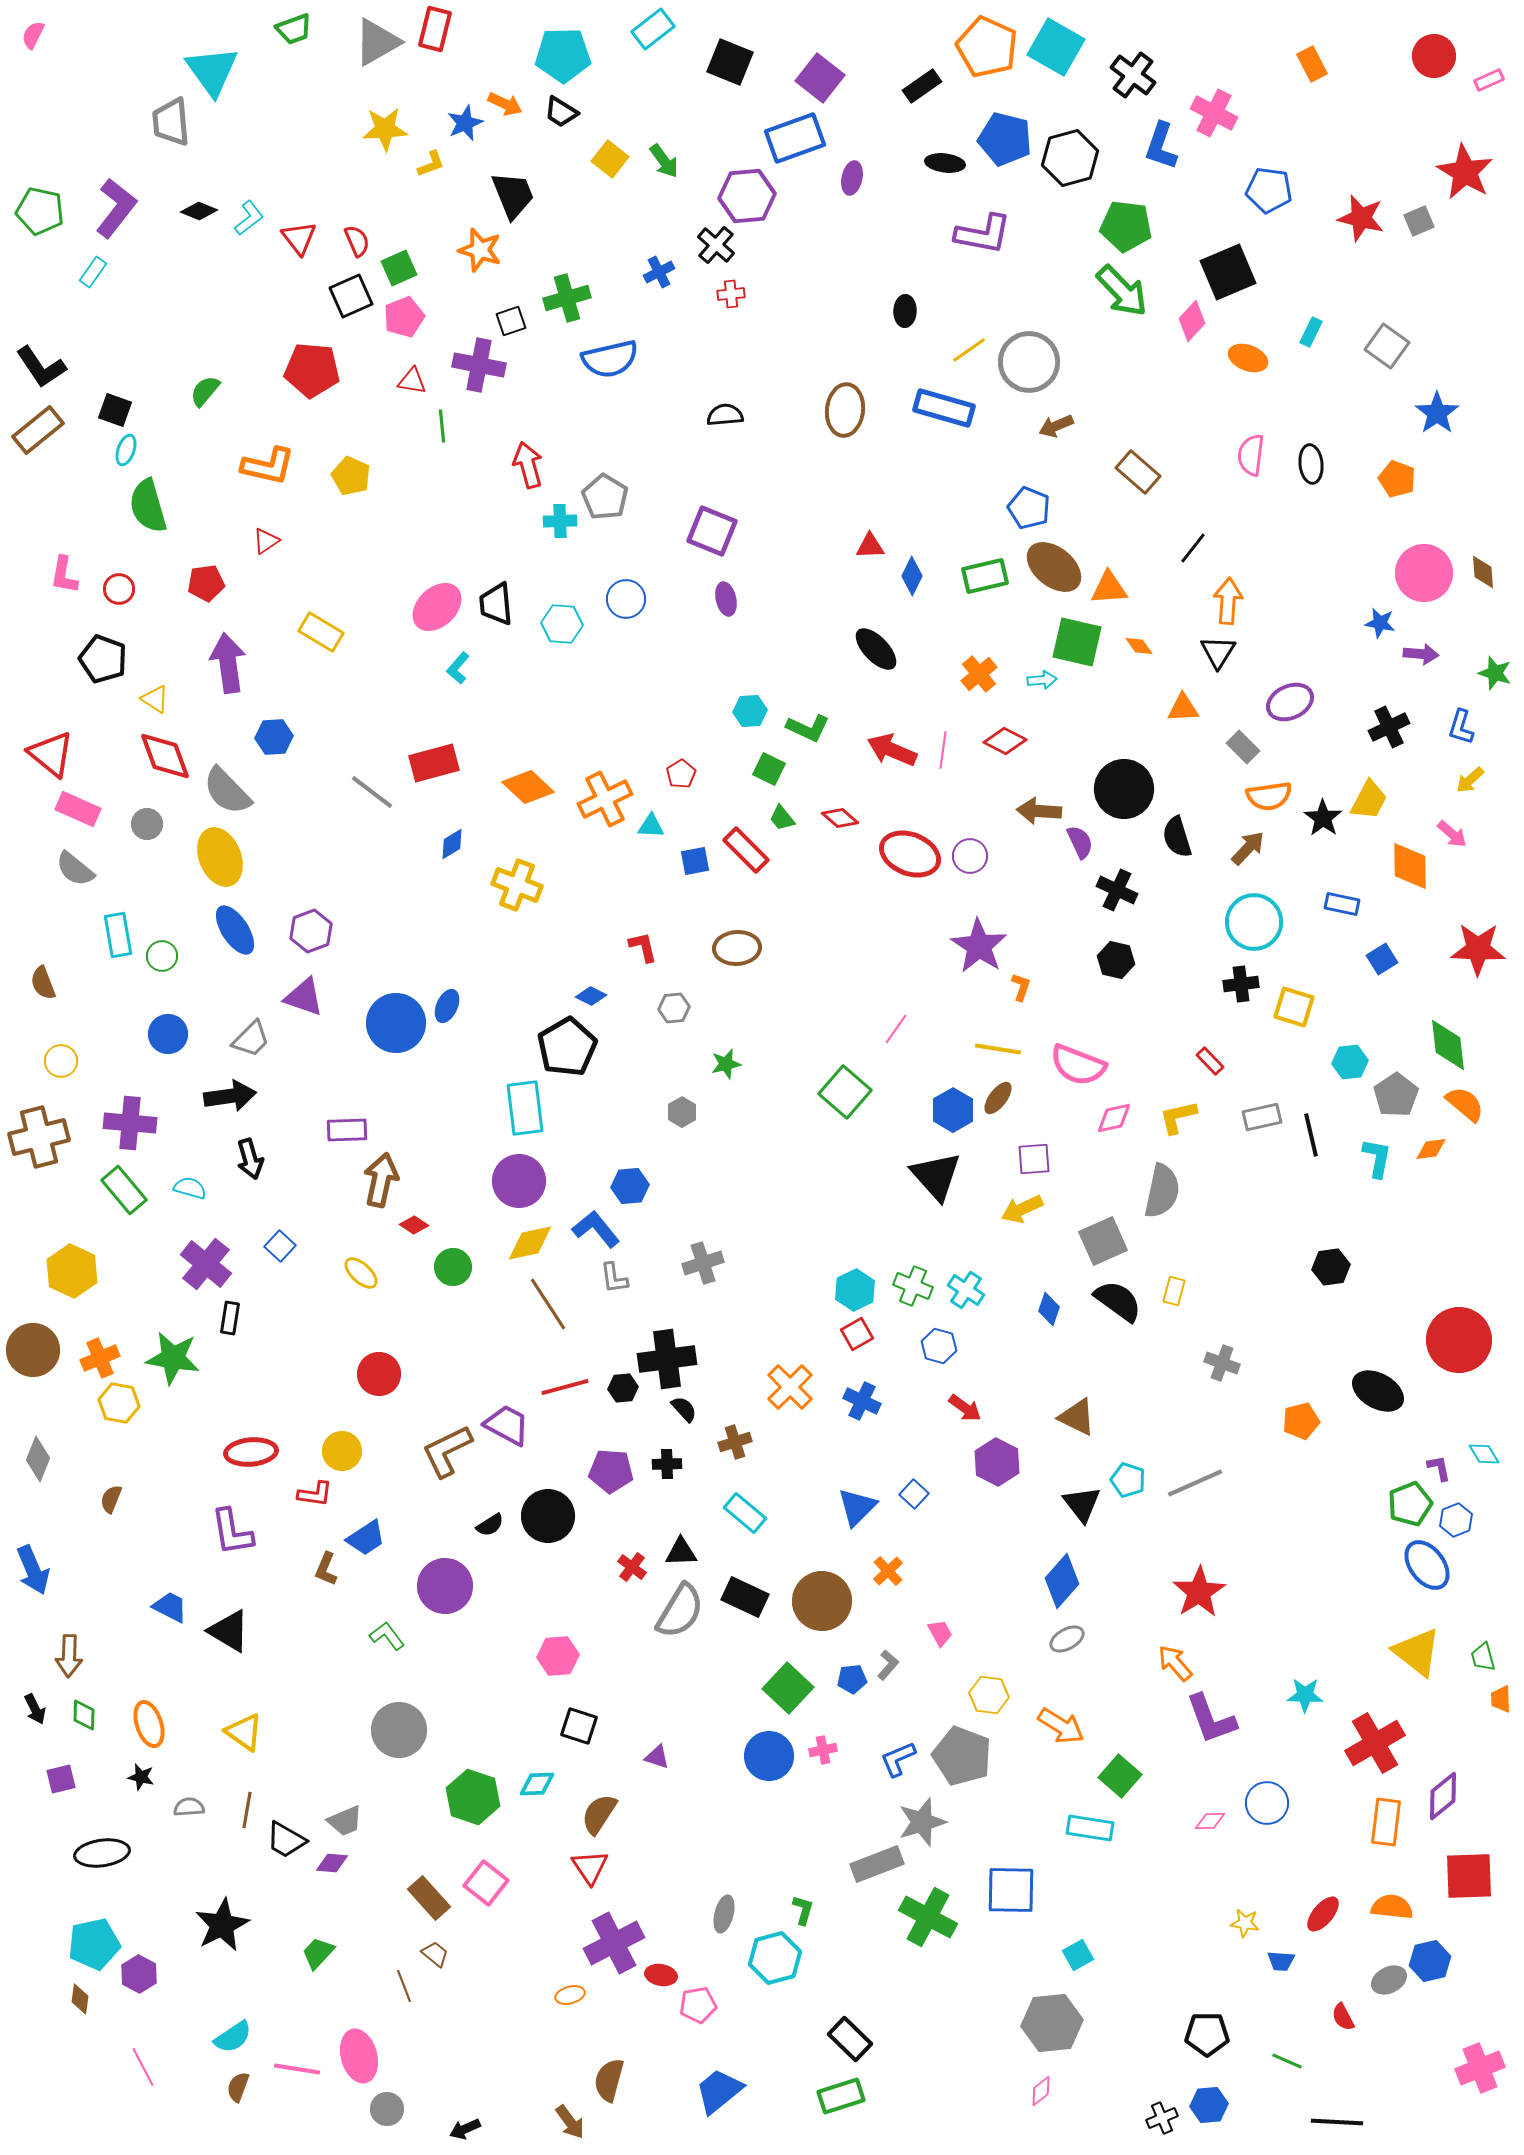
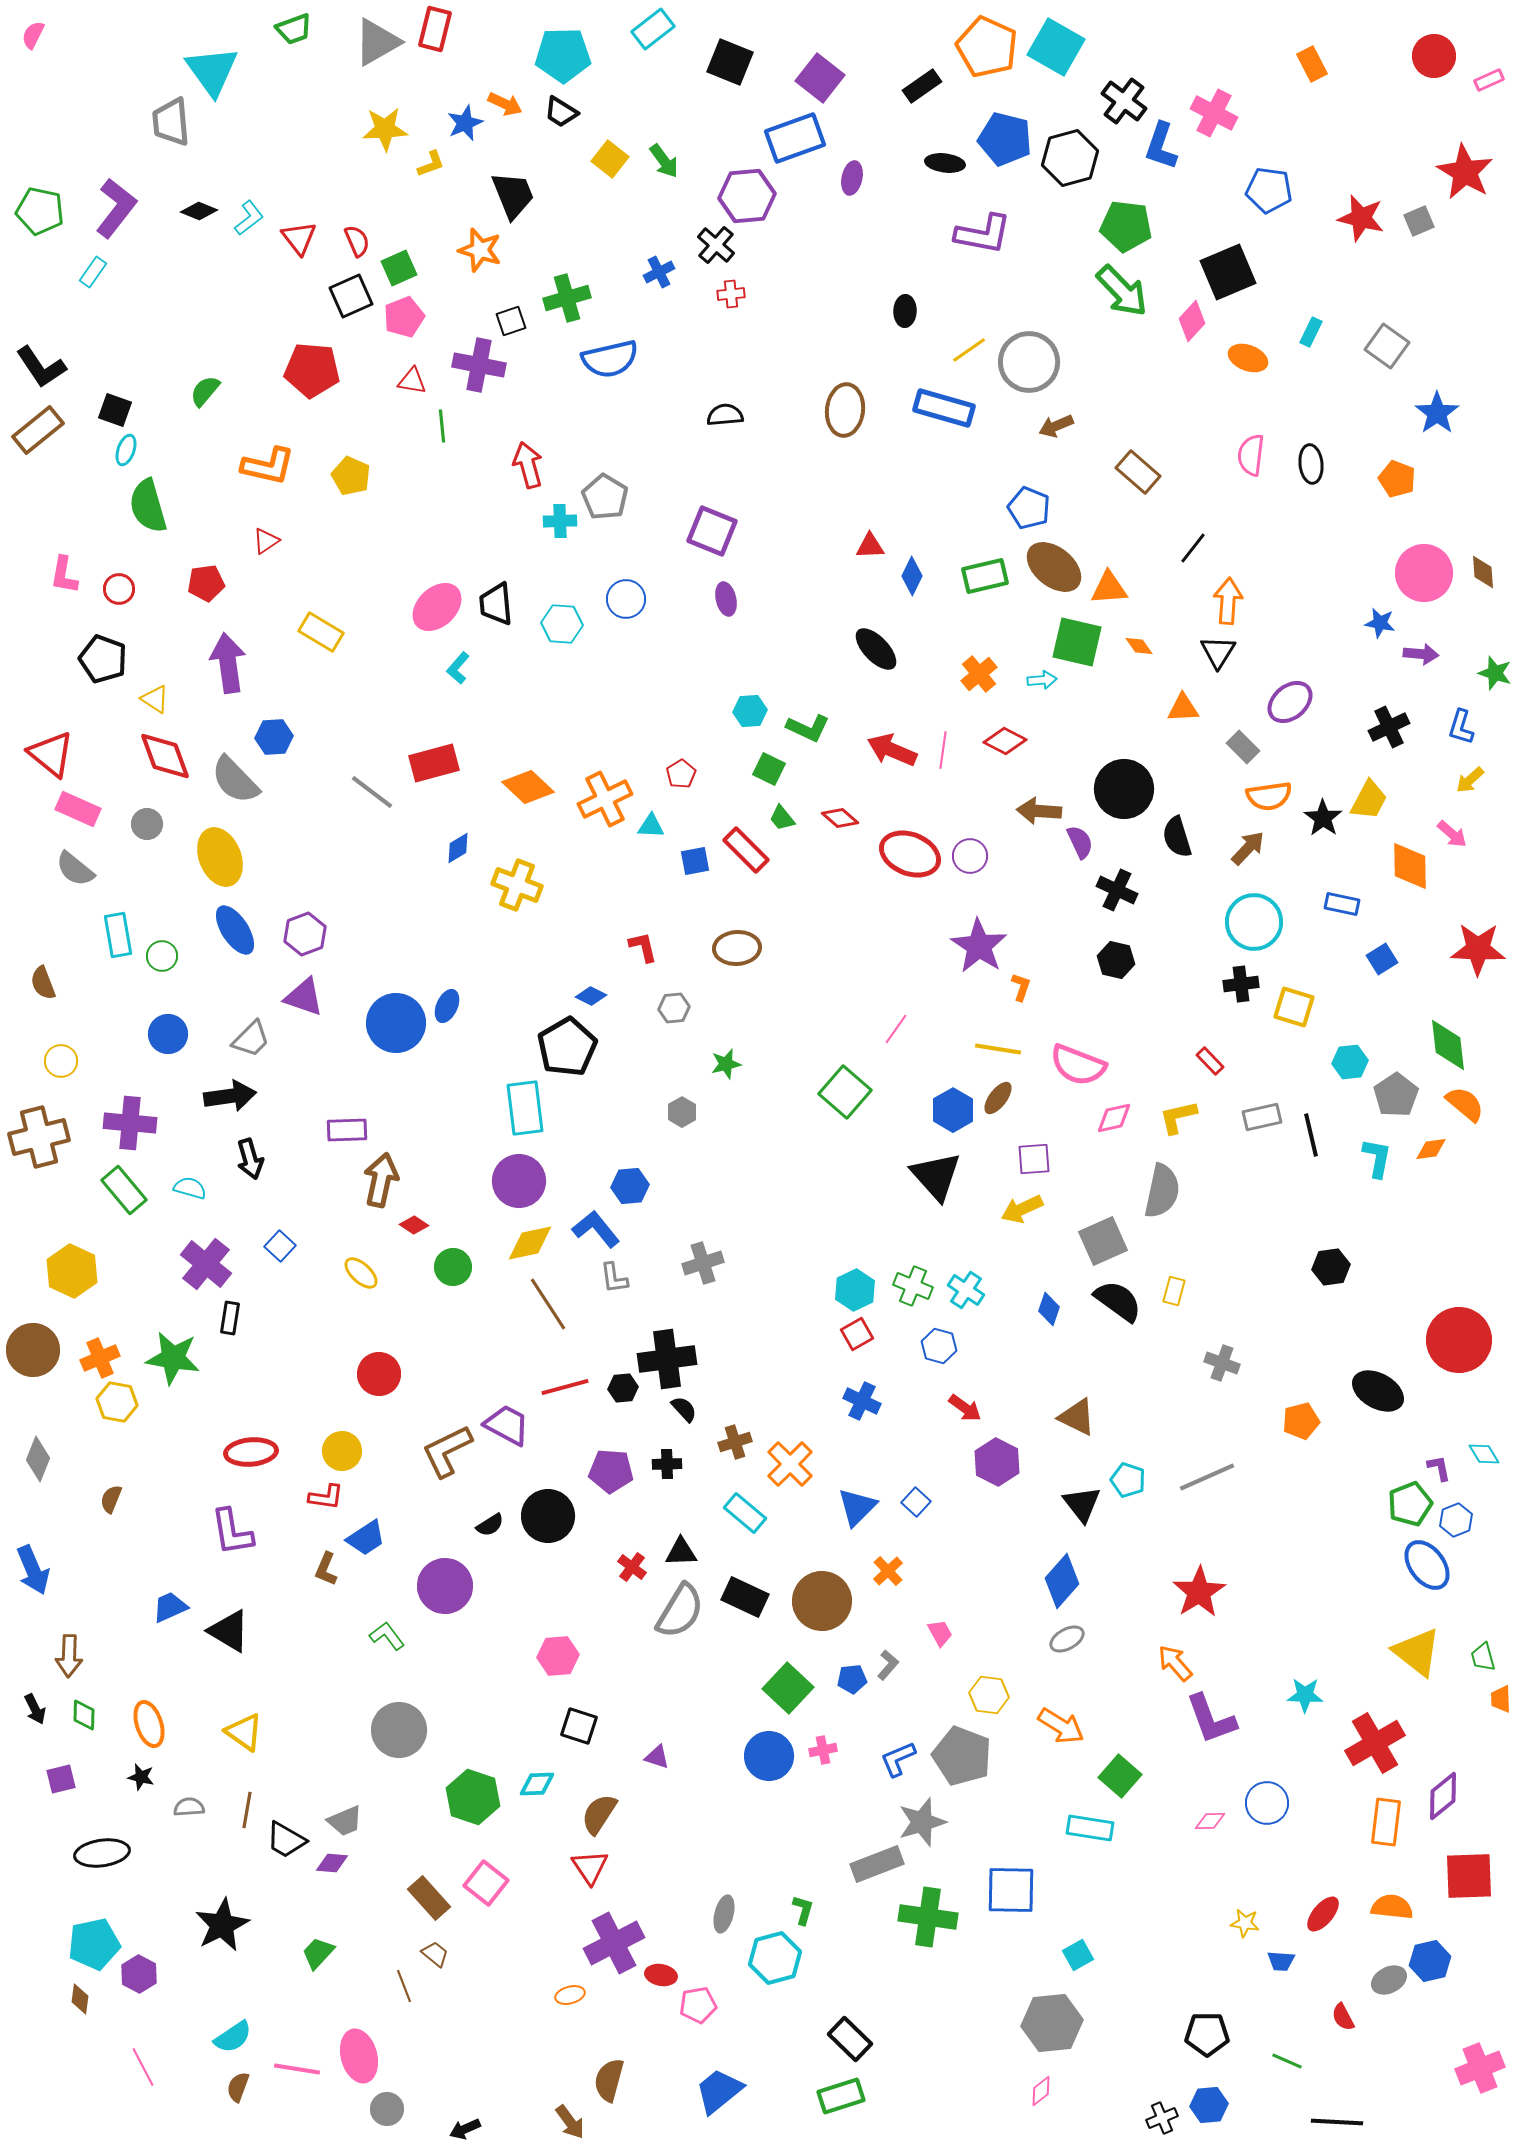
black cross at (1133, 75): moved 9 px left, 26 px down
purple ellipse at (1290, 702): rotated 15 degrees counterclockwise
gray semicircle at (227, 791): moved 8 px right, 11 px up
blue diamond at (452, 844): moved 6 px right, 4 px down
purple hexagon at (311, 931): moved 6 px left, 3 px down
orange cross at (790, 1387): moved 77 px down
yellow hexagon at (119, 1403): moved 2 px left, 1 px up
gray line at (1195, 1483): moved 12 px right, 6 px up
red L-shape at (315, 1494): moved 11 px right, 3 px down
blue square at (914, 1494): moved 2 px right, 8 px down
blue trapezoid at (170, 1607): rotated 51 degrees counterclockwise
green cross at (928, 1917): rotated 20 degrees counterclockwise
